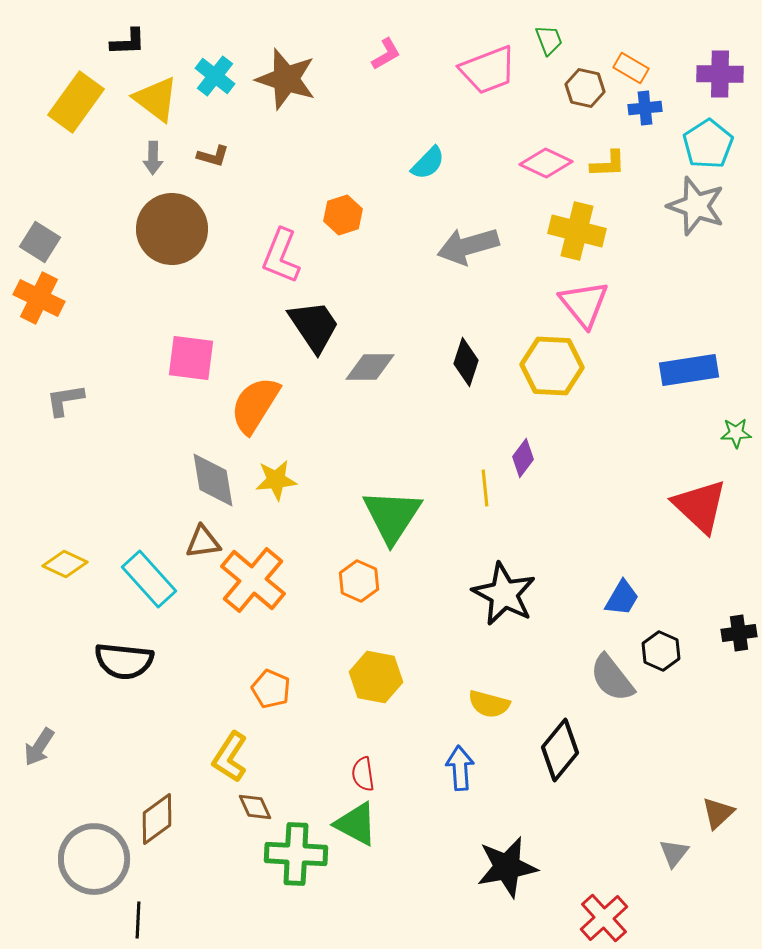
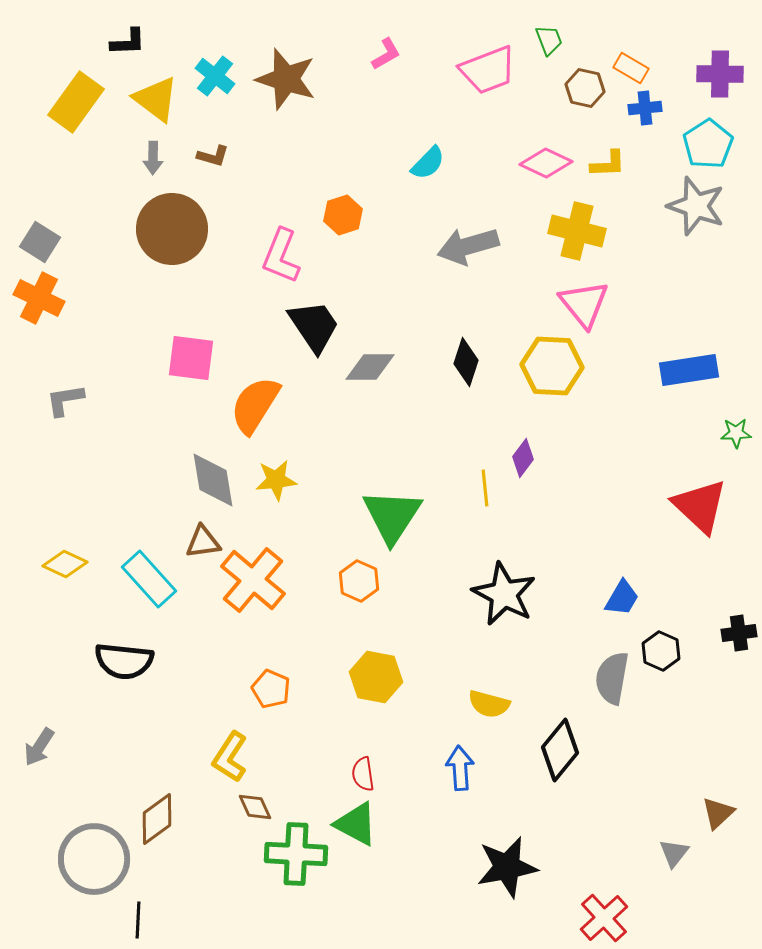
gray semicircle at (612, 678): rotated 48 degrees clockwise
